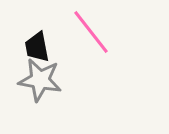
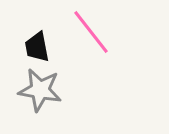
gray star: moved 10 px down
